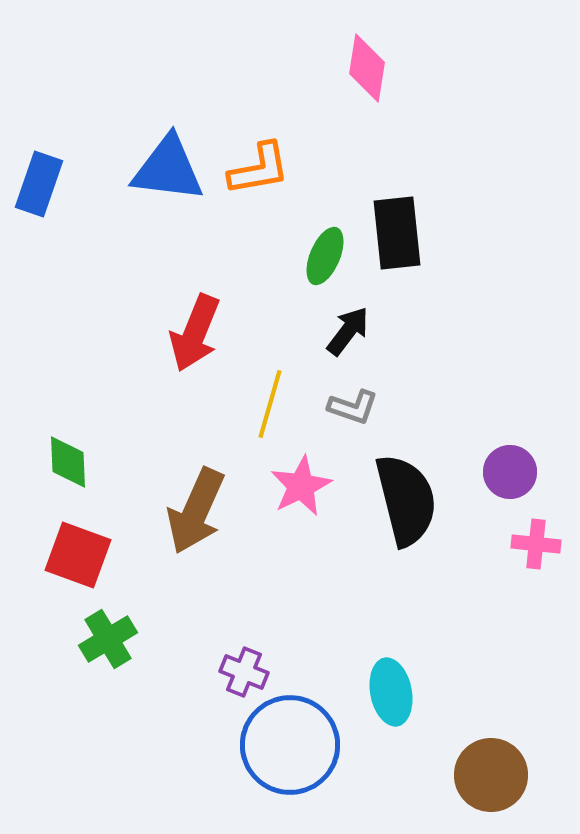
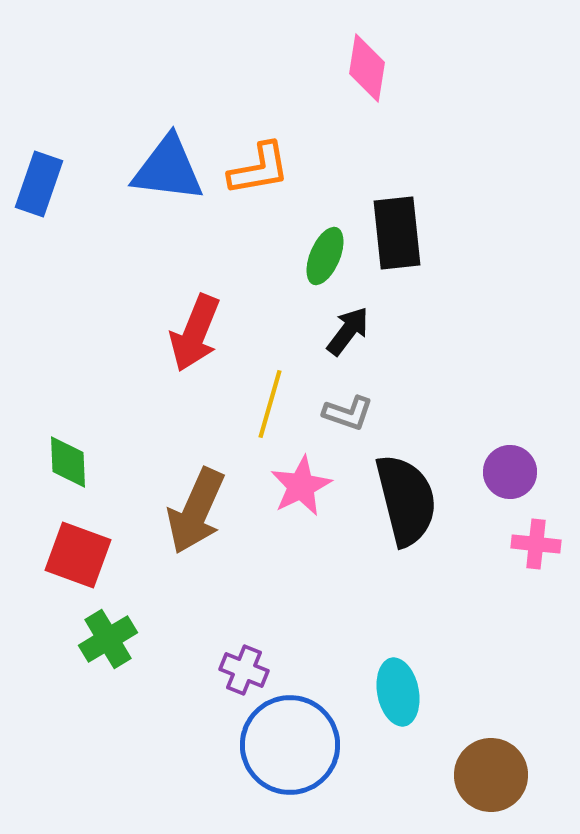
gray L-shape: moved 5 px left, 6 px down
purple cross: moved 2 px up
cyan ellipse: moved 7 px right
